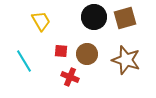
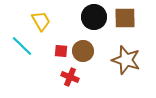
brown square: rotated 15 degrees clockwise
brown circle: moved 4 px left, 3 px up
cyan line: moved 2 px left, 15 px up; rotated 15 degrees counterclockwise
